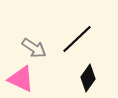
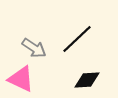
black diamond: moved 1 px left, 2 px down; rotated 52 degrees clockwise
